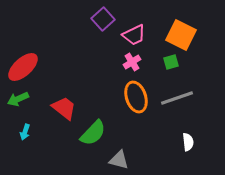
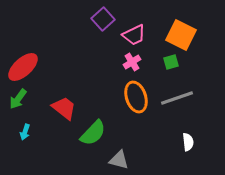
green arrow: rotated 30 degrees counterclockwise
